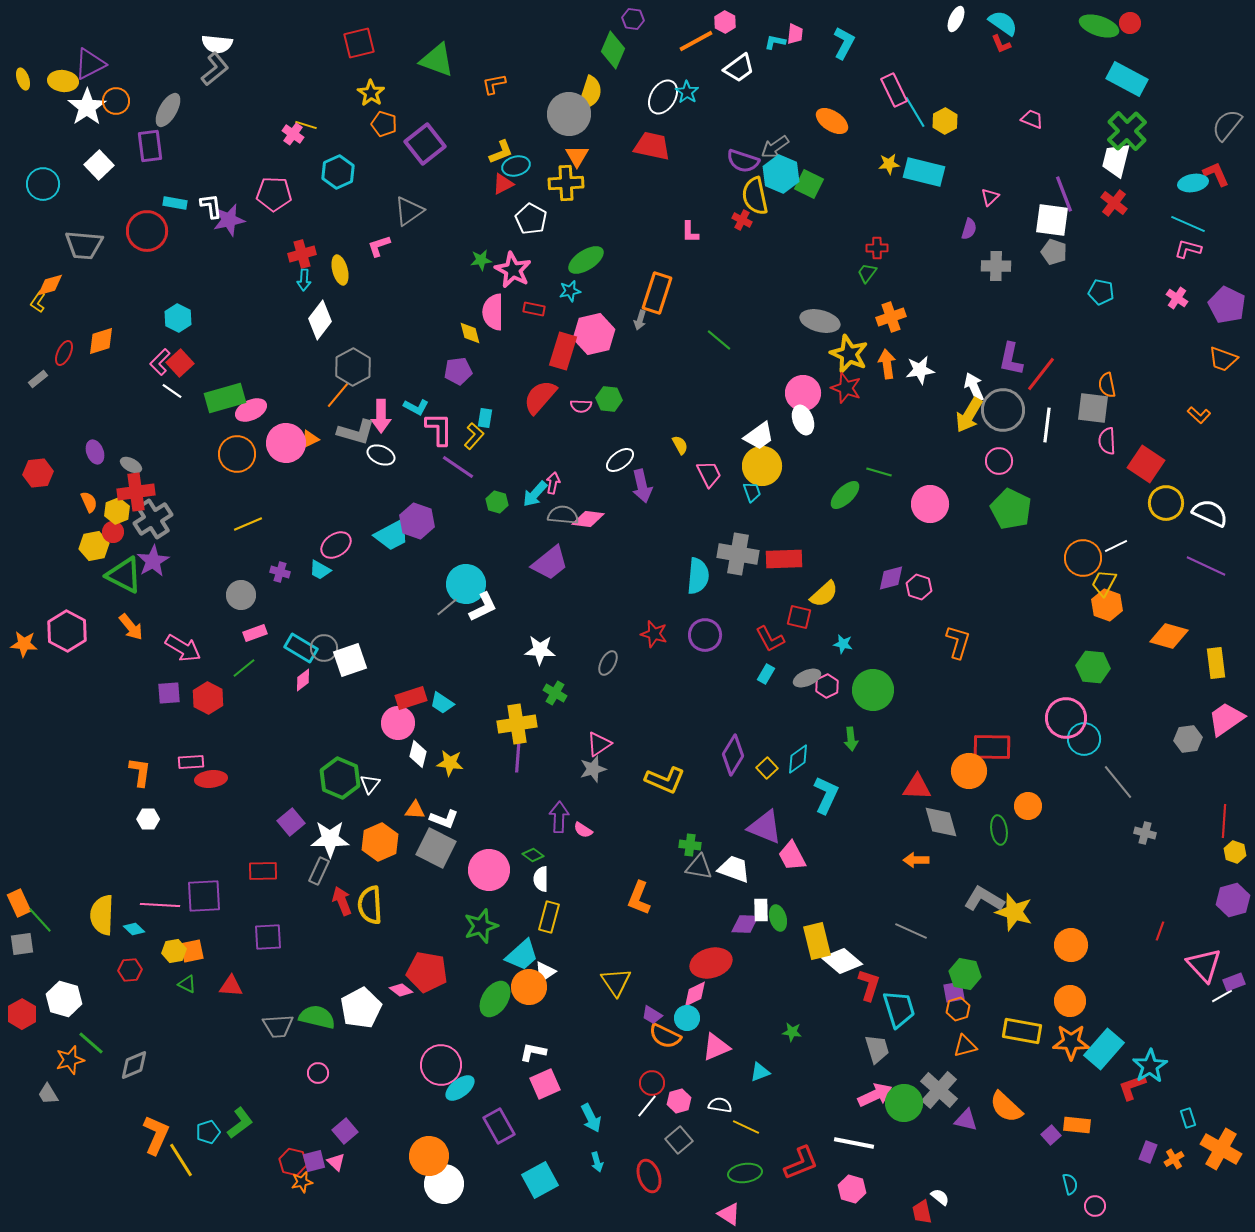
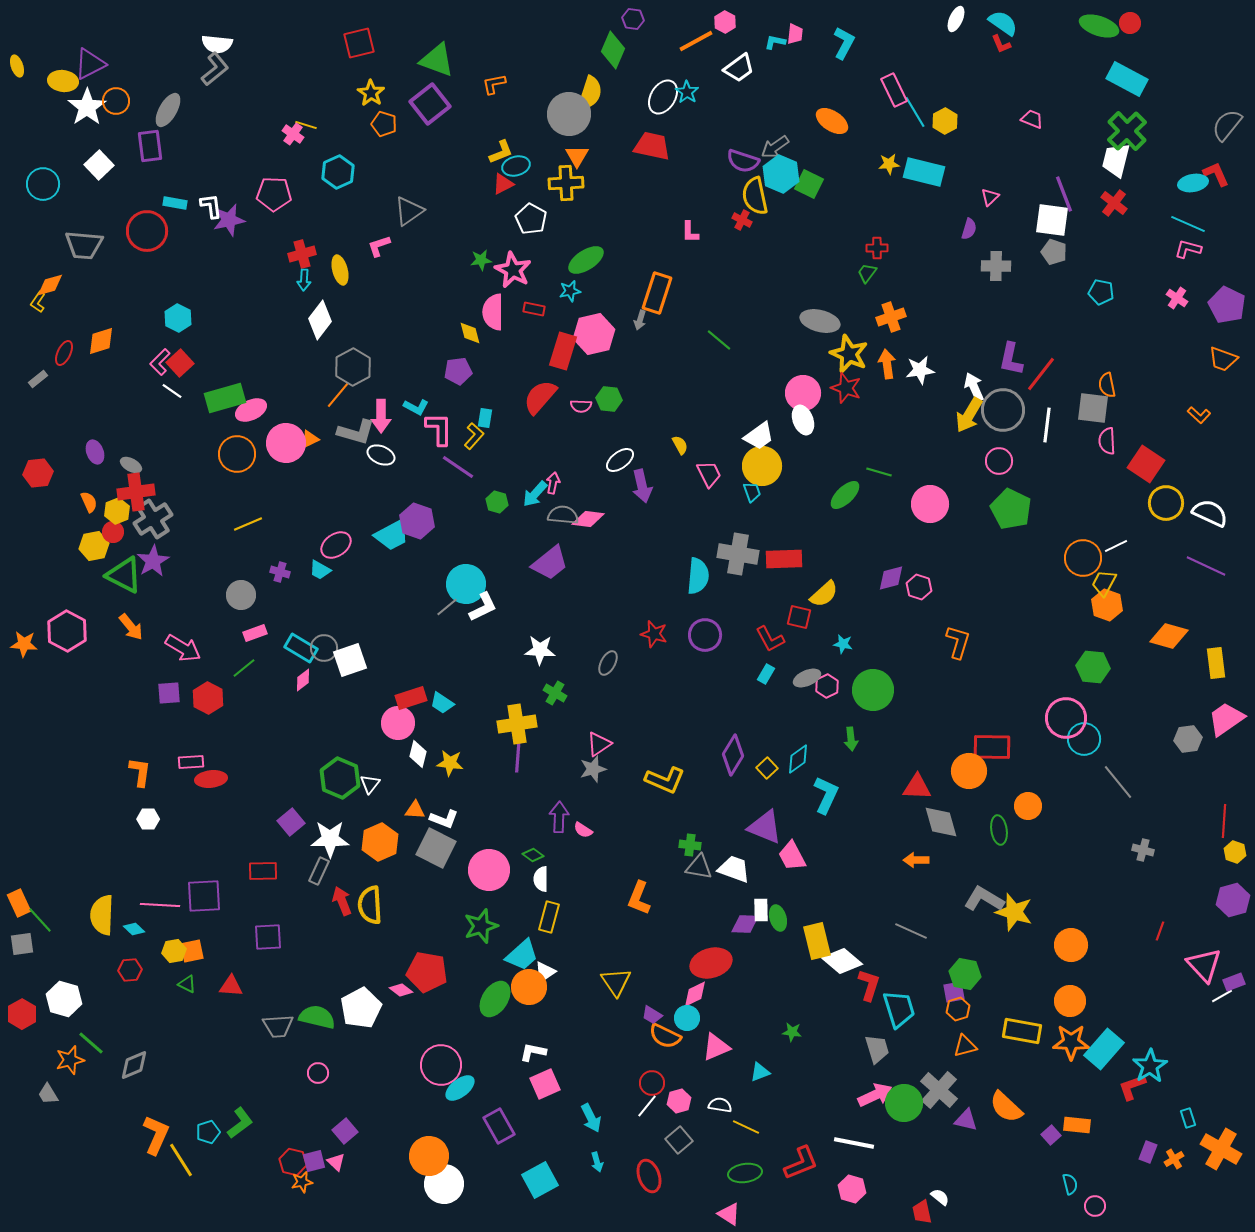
yellow ellipse at (23, 79): moved 6 px left, 13 px up
purple square at (425, 144): moved 5 px right, 40 px up
gray cross at (1145, 833): moved 2 px left, 17 px down
